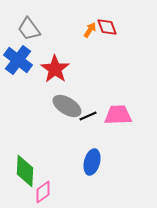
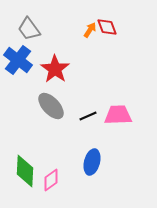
gray ellipse: moved 16 px left; rotated 16 degrees clockwise
pink diamond: moved 8 px right, 12 px up
